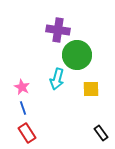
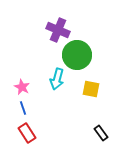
purple cross: rotated 15 degrees clockwise
yellow square: rotated 12 degrees clockwise
